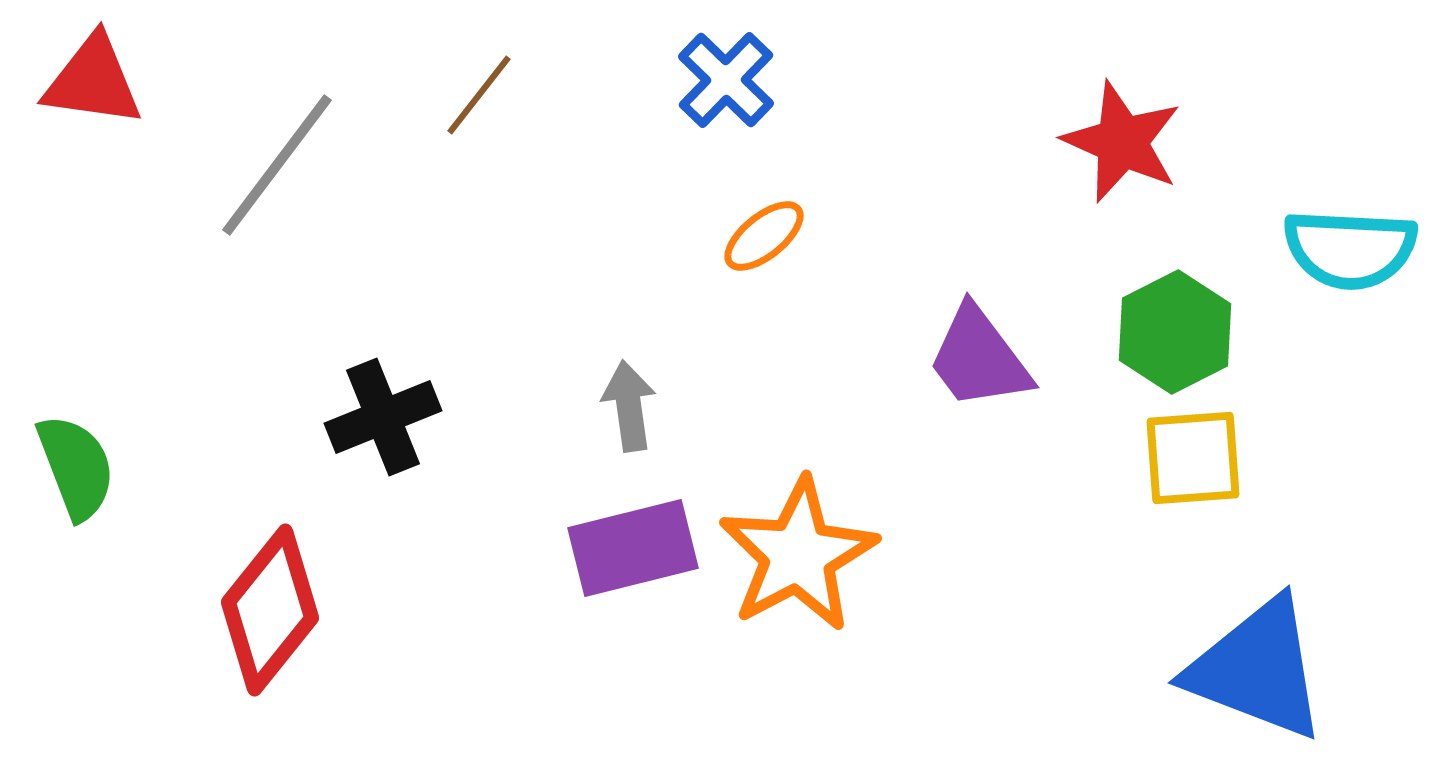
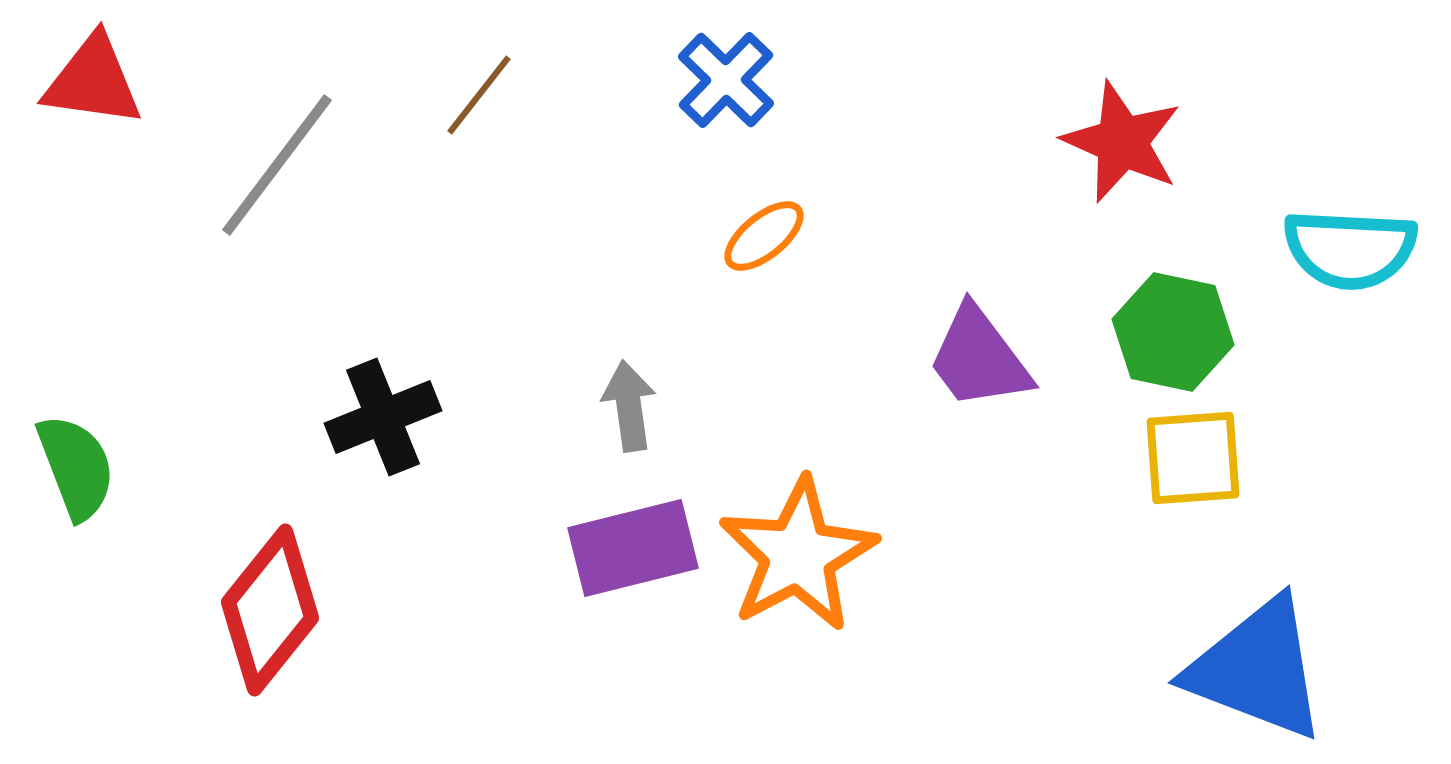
green hexagon: moved 2 px left; rotated 21 degrees counterclockwise
